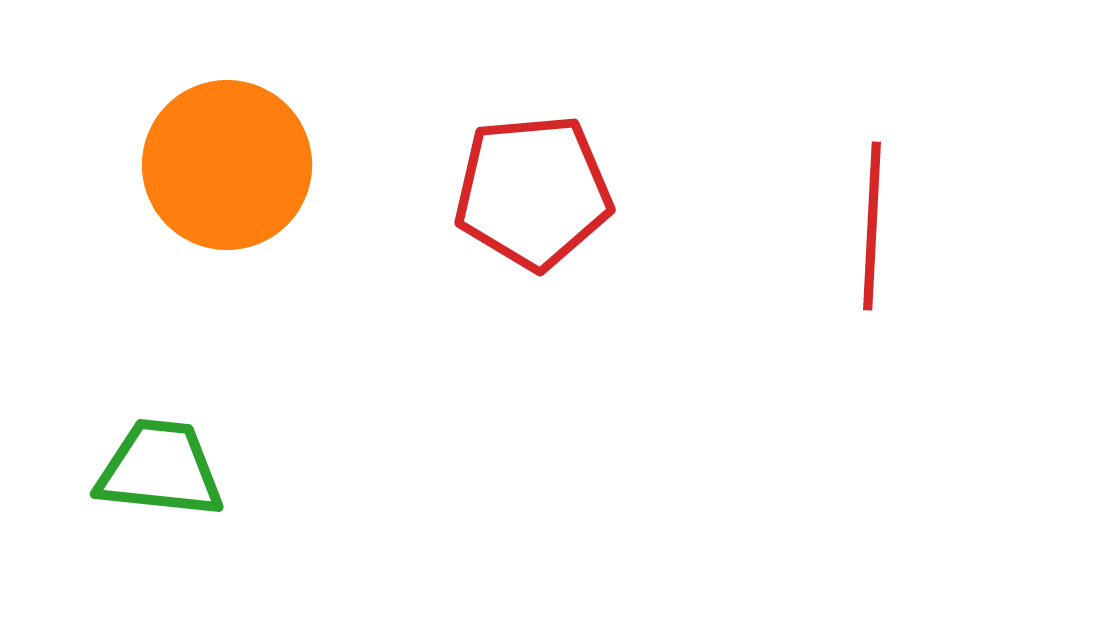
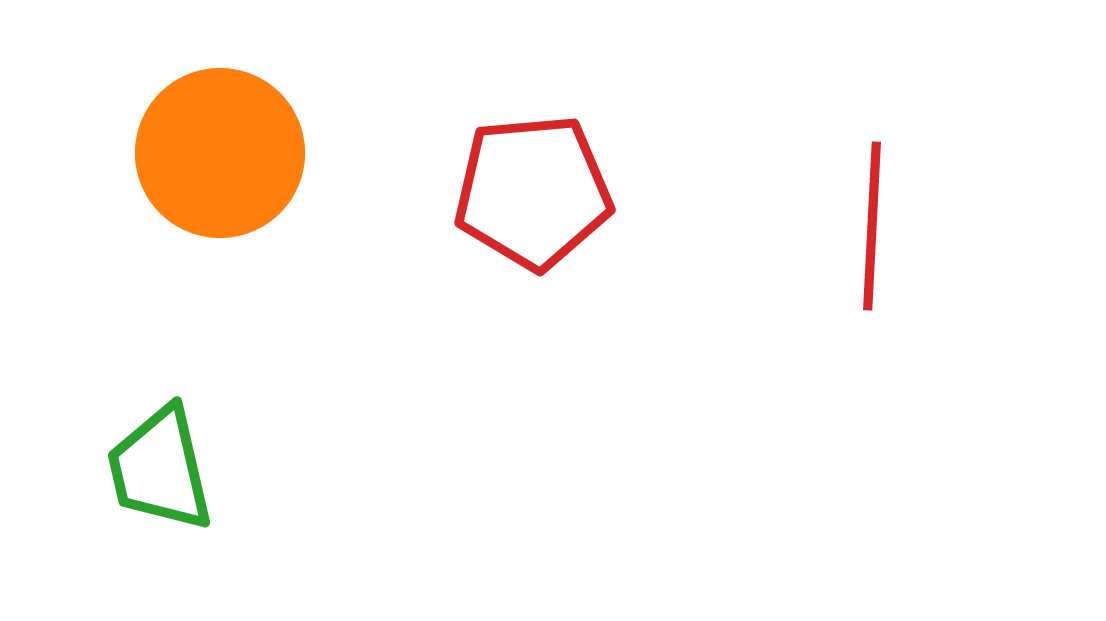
orange circle: moved 7 px left, 12 px up
green trapezoid: rotated 109 degrees counterclockwise
